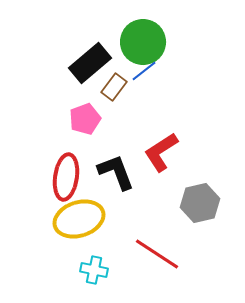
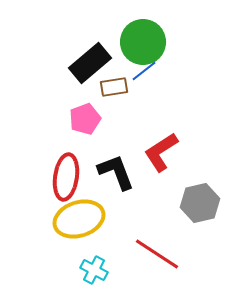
brown rectangle: rotated 44 degrees clockwise
cyan cross: rotated 16 degrees clockwise
